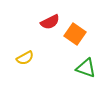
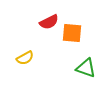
red semicircle: moved 1 px left
orange square: moved 3 px left, 1 px up; rotated 30 degrees counterclockwise
